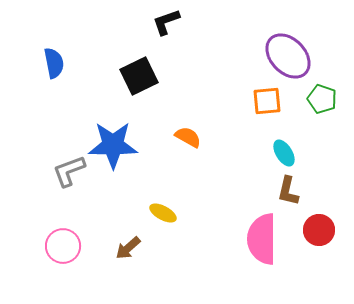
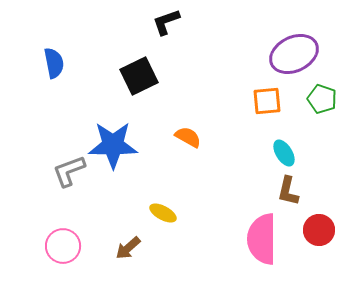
purple ellipse: moved 6 px right, 2 px up; rotated 72 degrees counterclockwise
